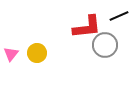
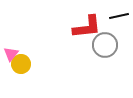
black line: rotated 12 degrees clockwise
yellow circle: moved 16 px left, 11 px down
